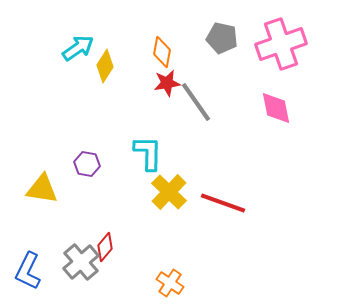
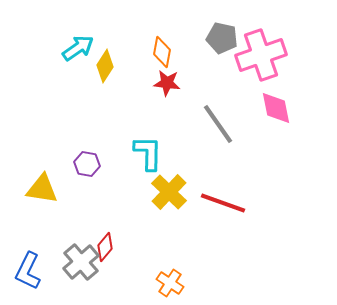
pink cross: moved 20 px left, 11 px down
red star: rotated 16 degrees clockwise
gray line: moved 22 px right, 22 px down
